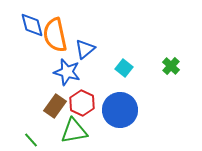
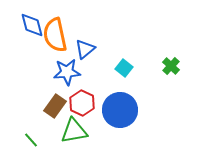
blue star: rotated 20 degrees counterclockwise
